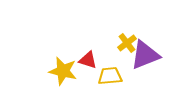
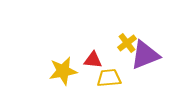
red triangle: moved 5 px right; rotated 12 degrees counterclockwise
yellow star: rotated 24 degrees counterclockwise
yellow trapezoid: moved 1 px left, 2 px down
